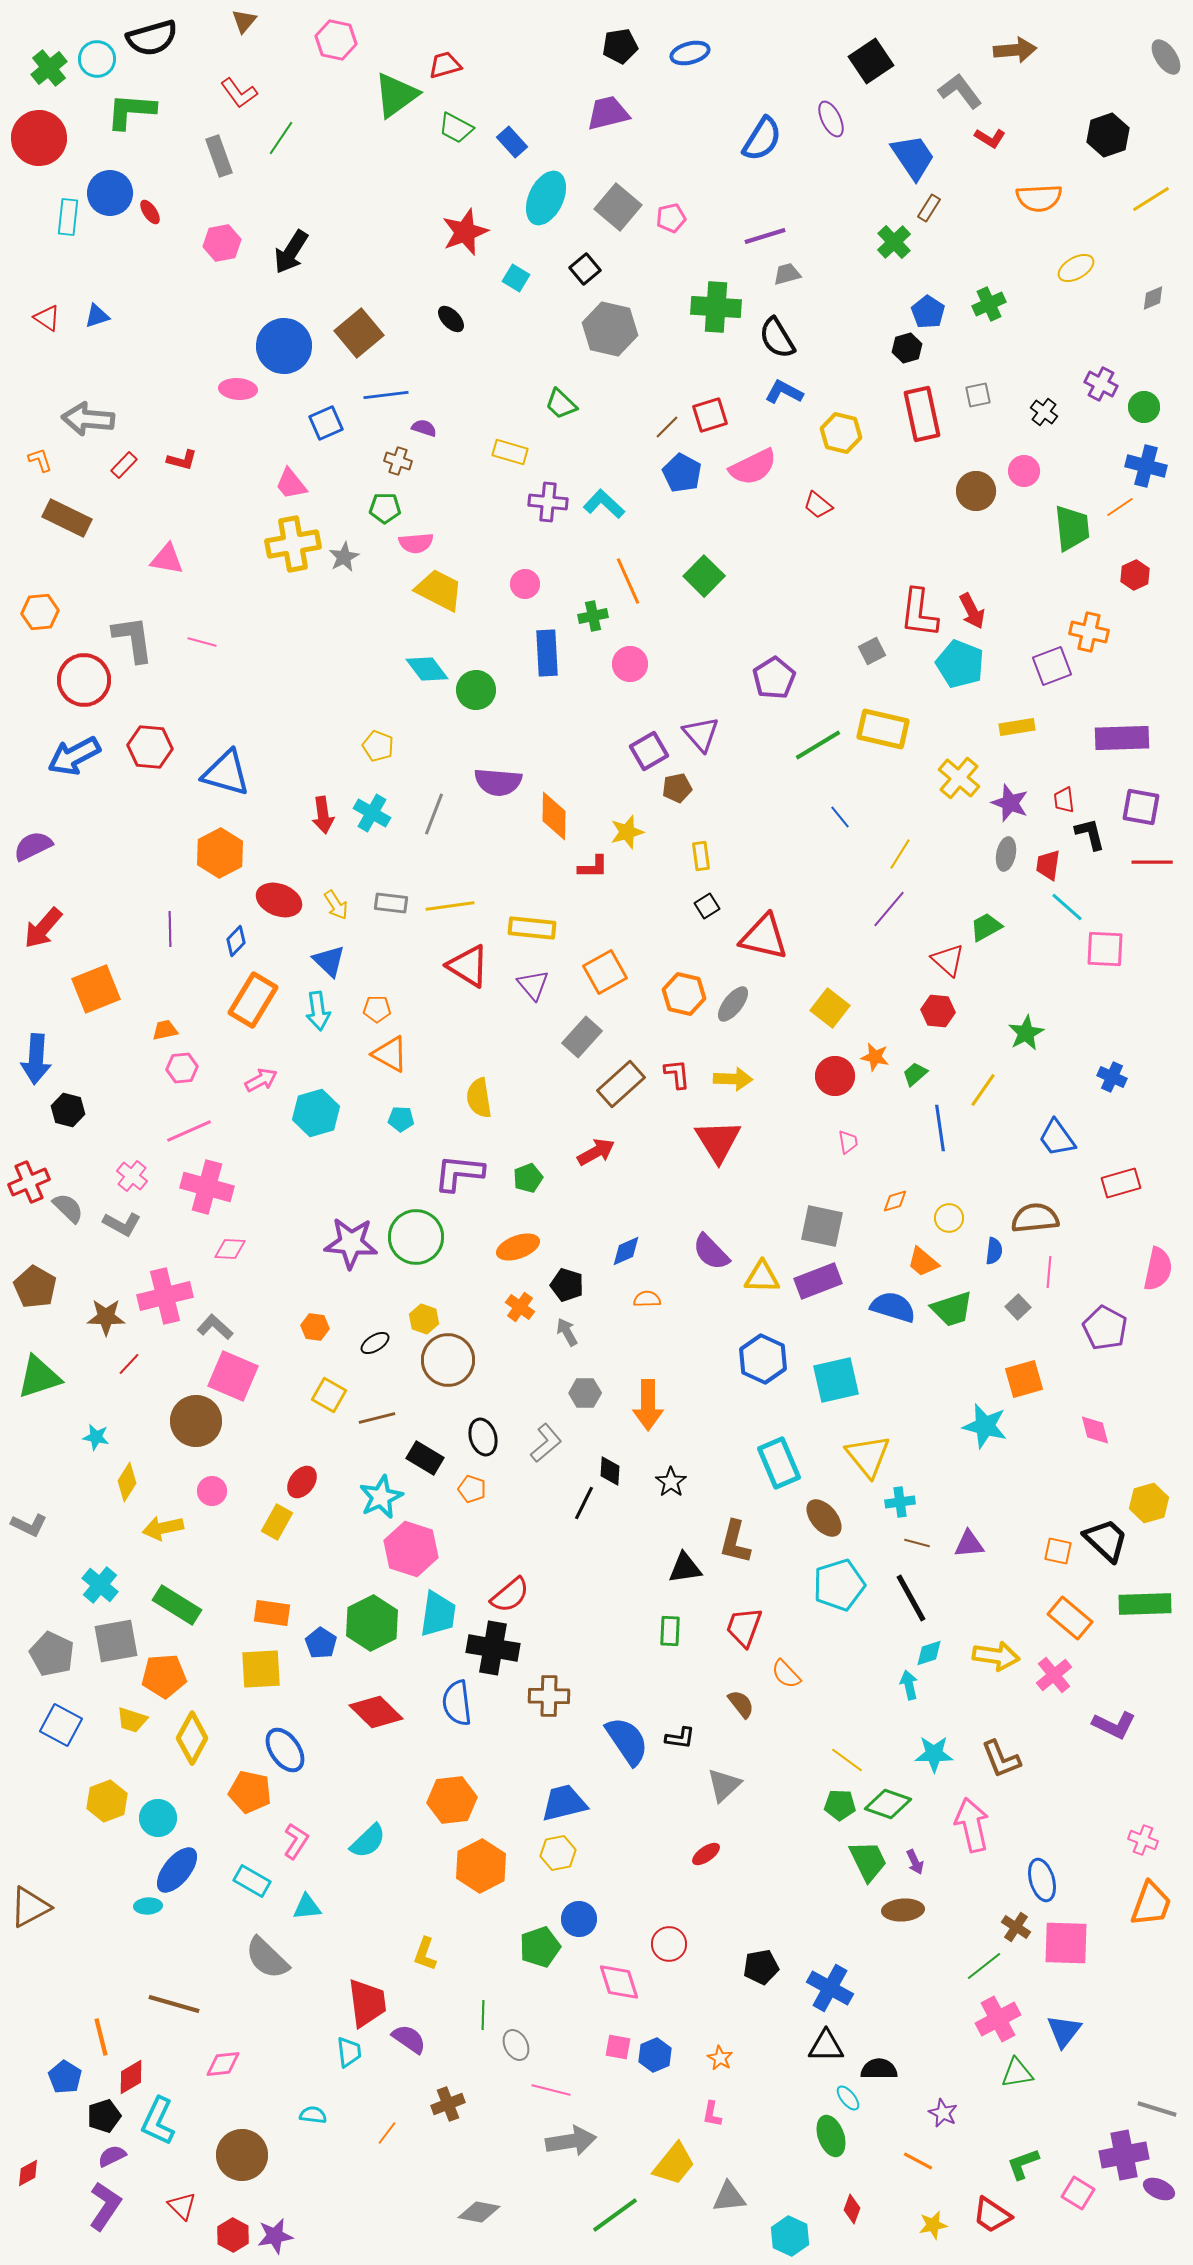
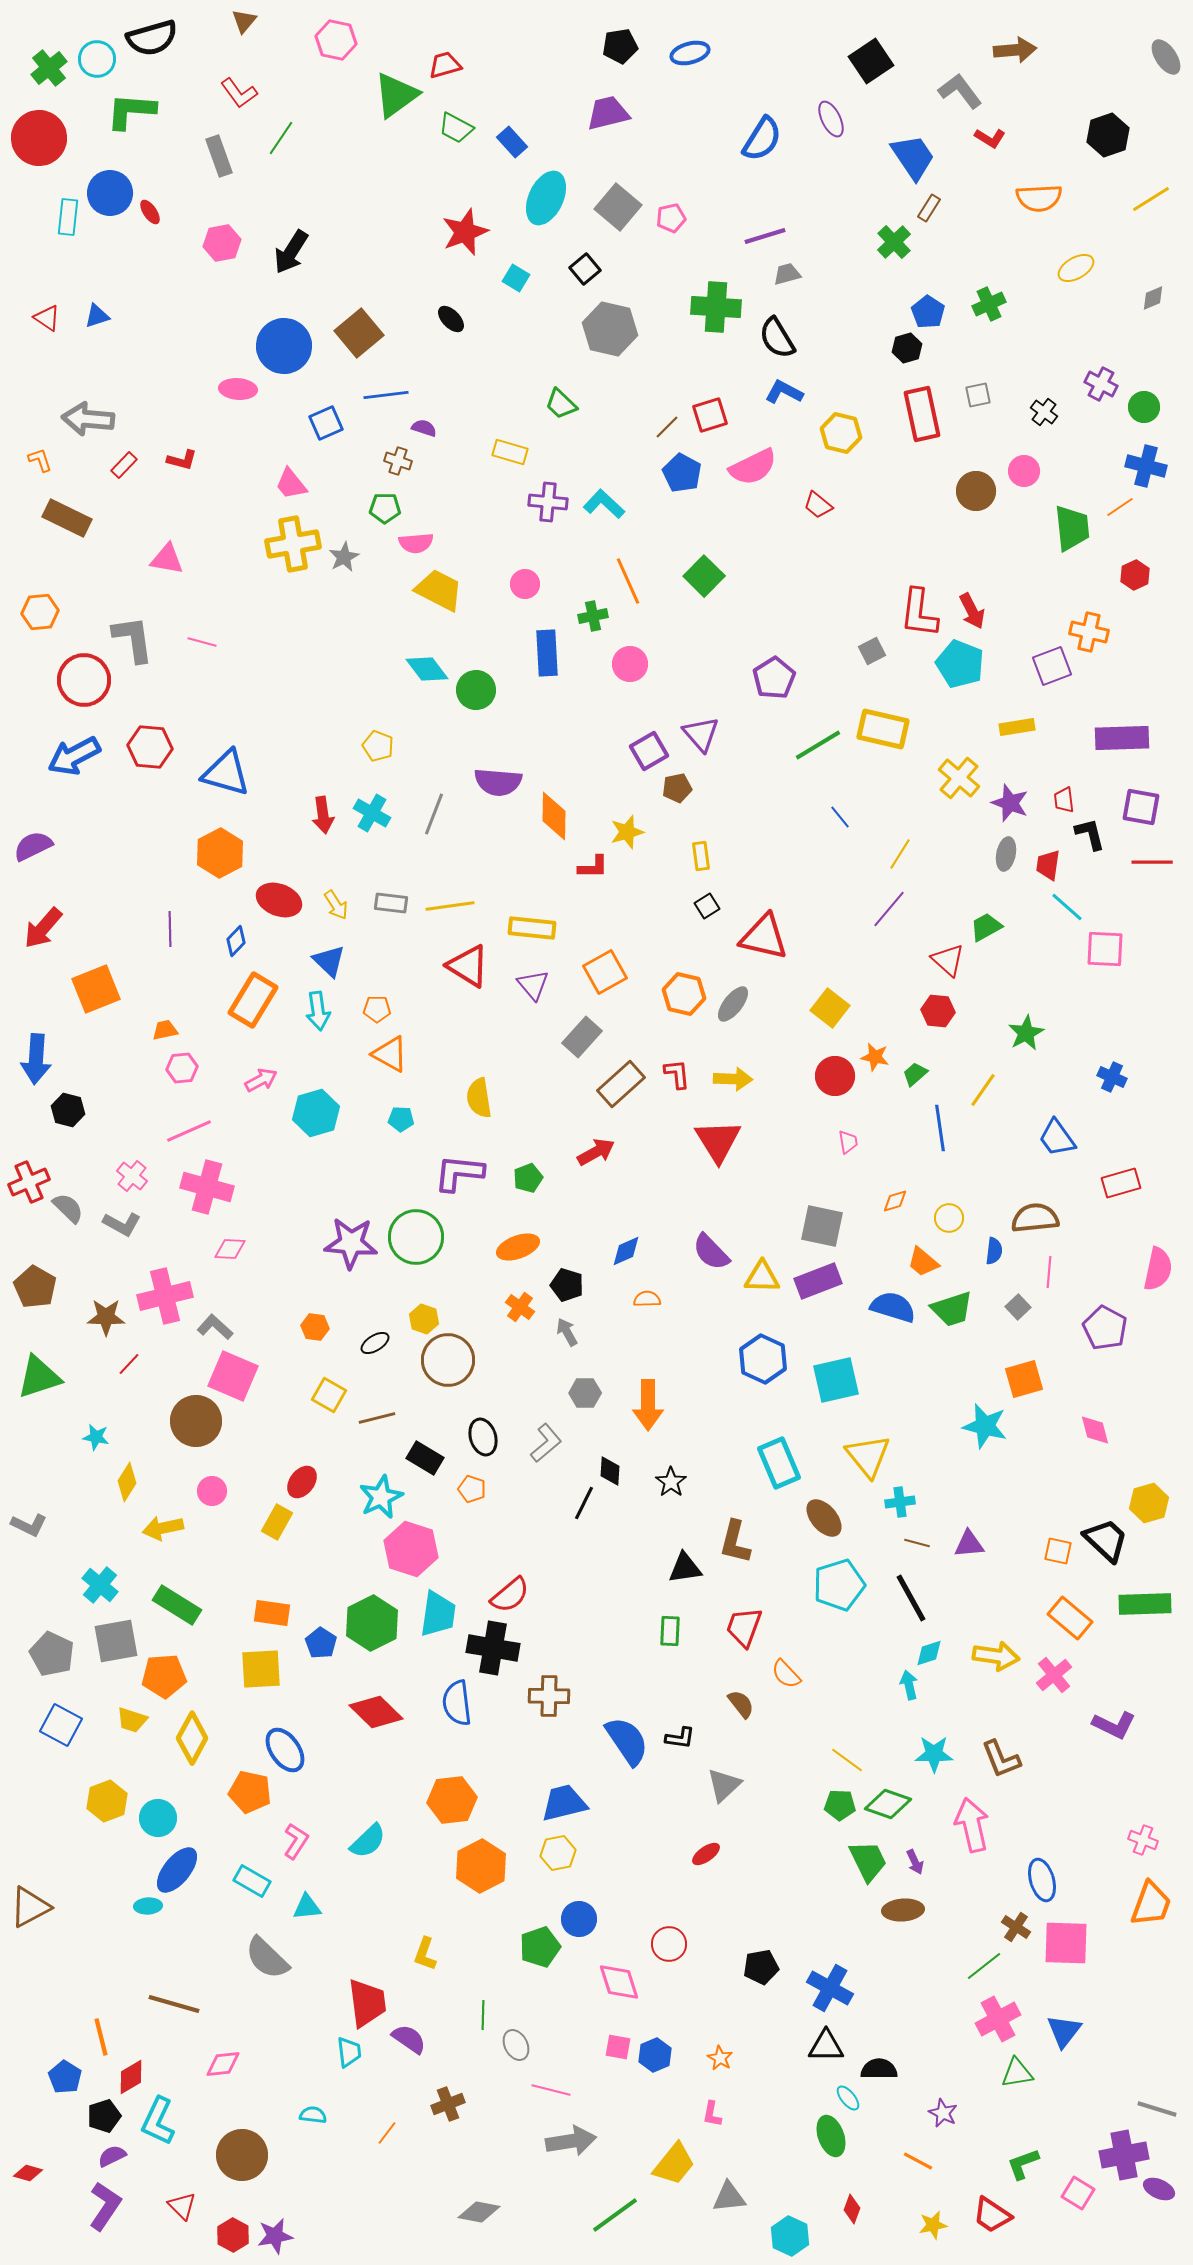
red diamond at (28, 2173): rotated 44 degrees clockwise
